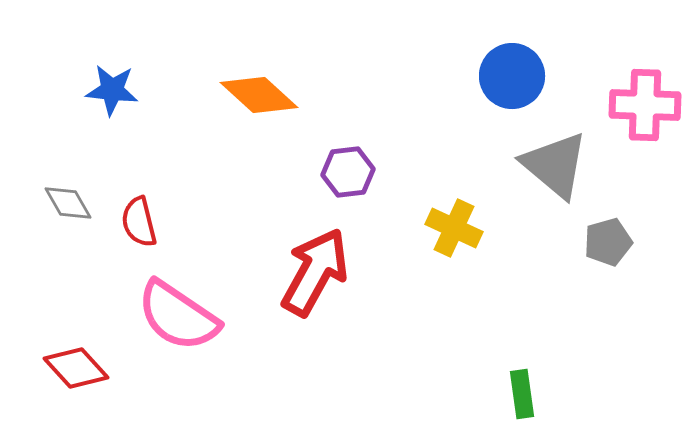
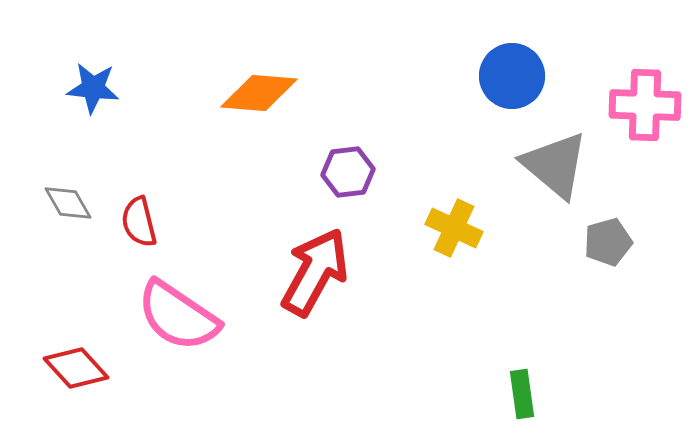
blue star: moved 19 px left, 2 px up
orange diamond: moved 2 px up; rotated 38 degrees counterclockwise
